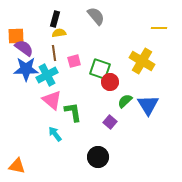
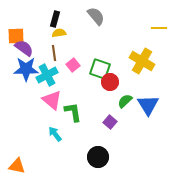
pink square: moved 1 px left, 4 px down; rotated 24 degrees counterclockwise
